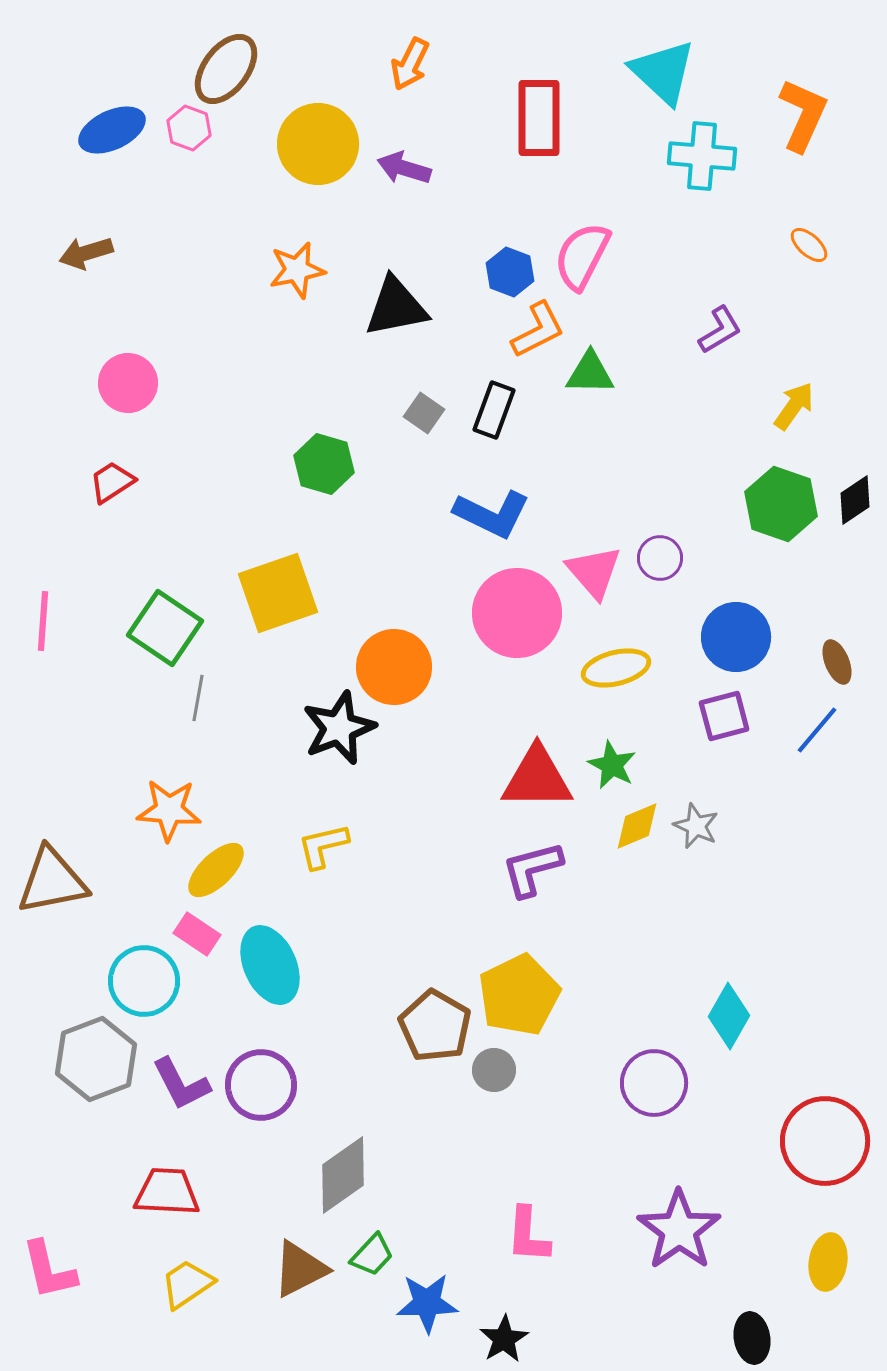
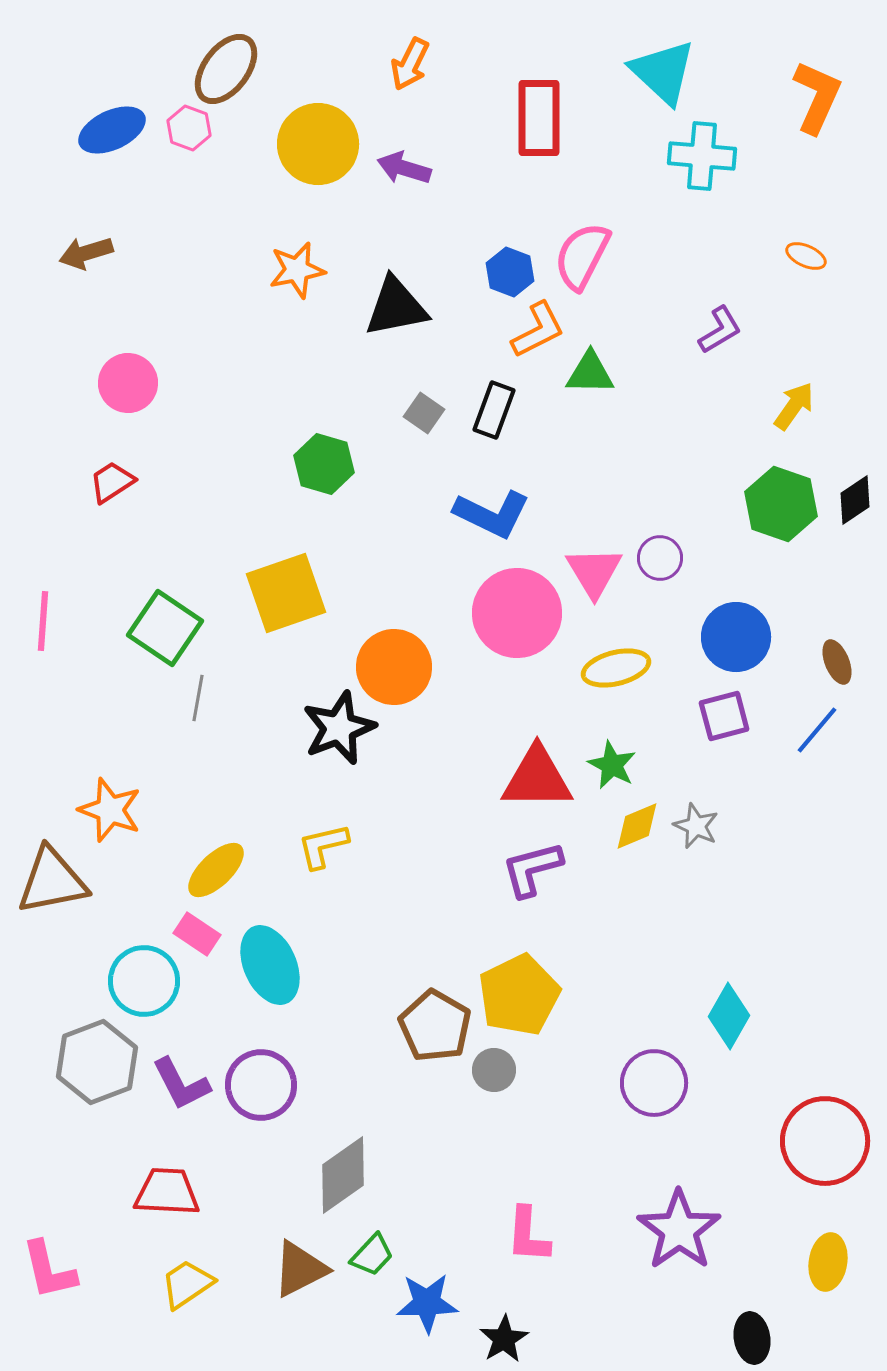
orange L-shape at (803, 115): moved 14 px right, 18 px up
orange ellipse at (809, 245): moved 3 px left, 11 px down; rotated 18 degrees counterclockwise
pink triangle at (594, 572): rotated 10 degrees clockwise
yellow square at (278, 593): moved 8 px right
orange star at (169, 810): moved 59 px left; rotated 16 degrees clockwise
gray hexagon at (96, 1059): moved 1 px right, 3 px down
